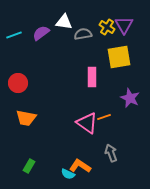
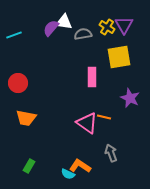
purple semicircle: moved 10 px right, 5 px up; rotated 12 degrees counterclockwise
orange line: rotated 32 degrees clockwise
